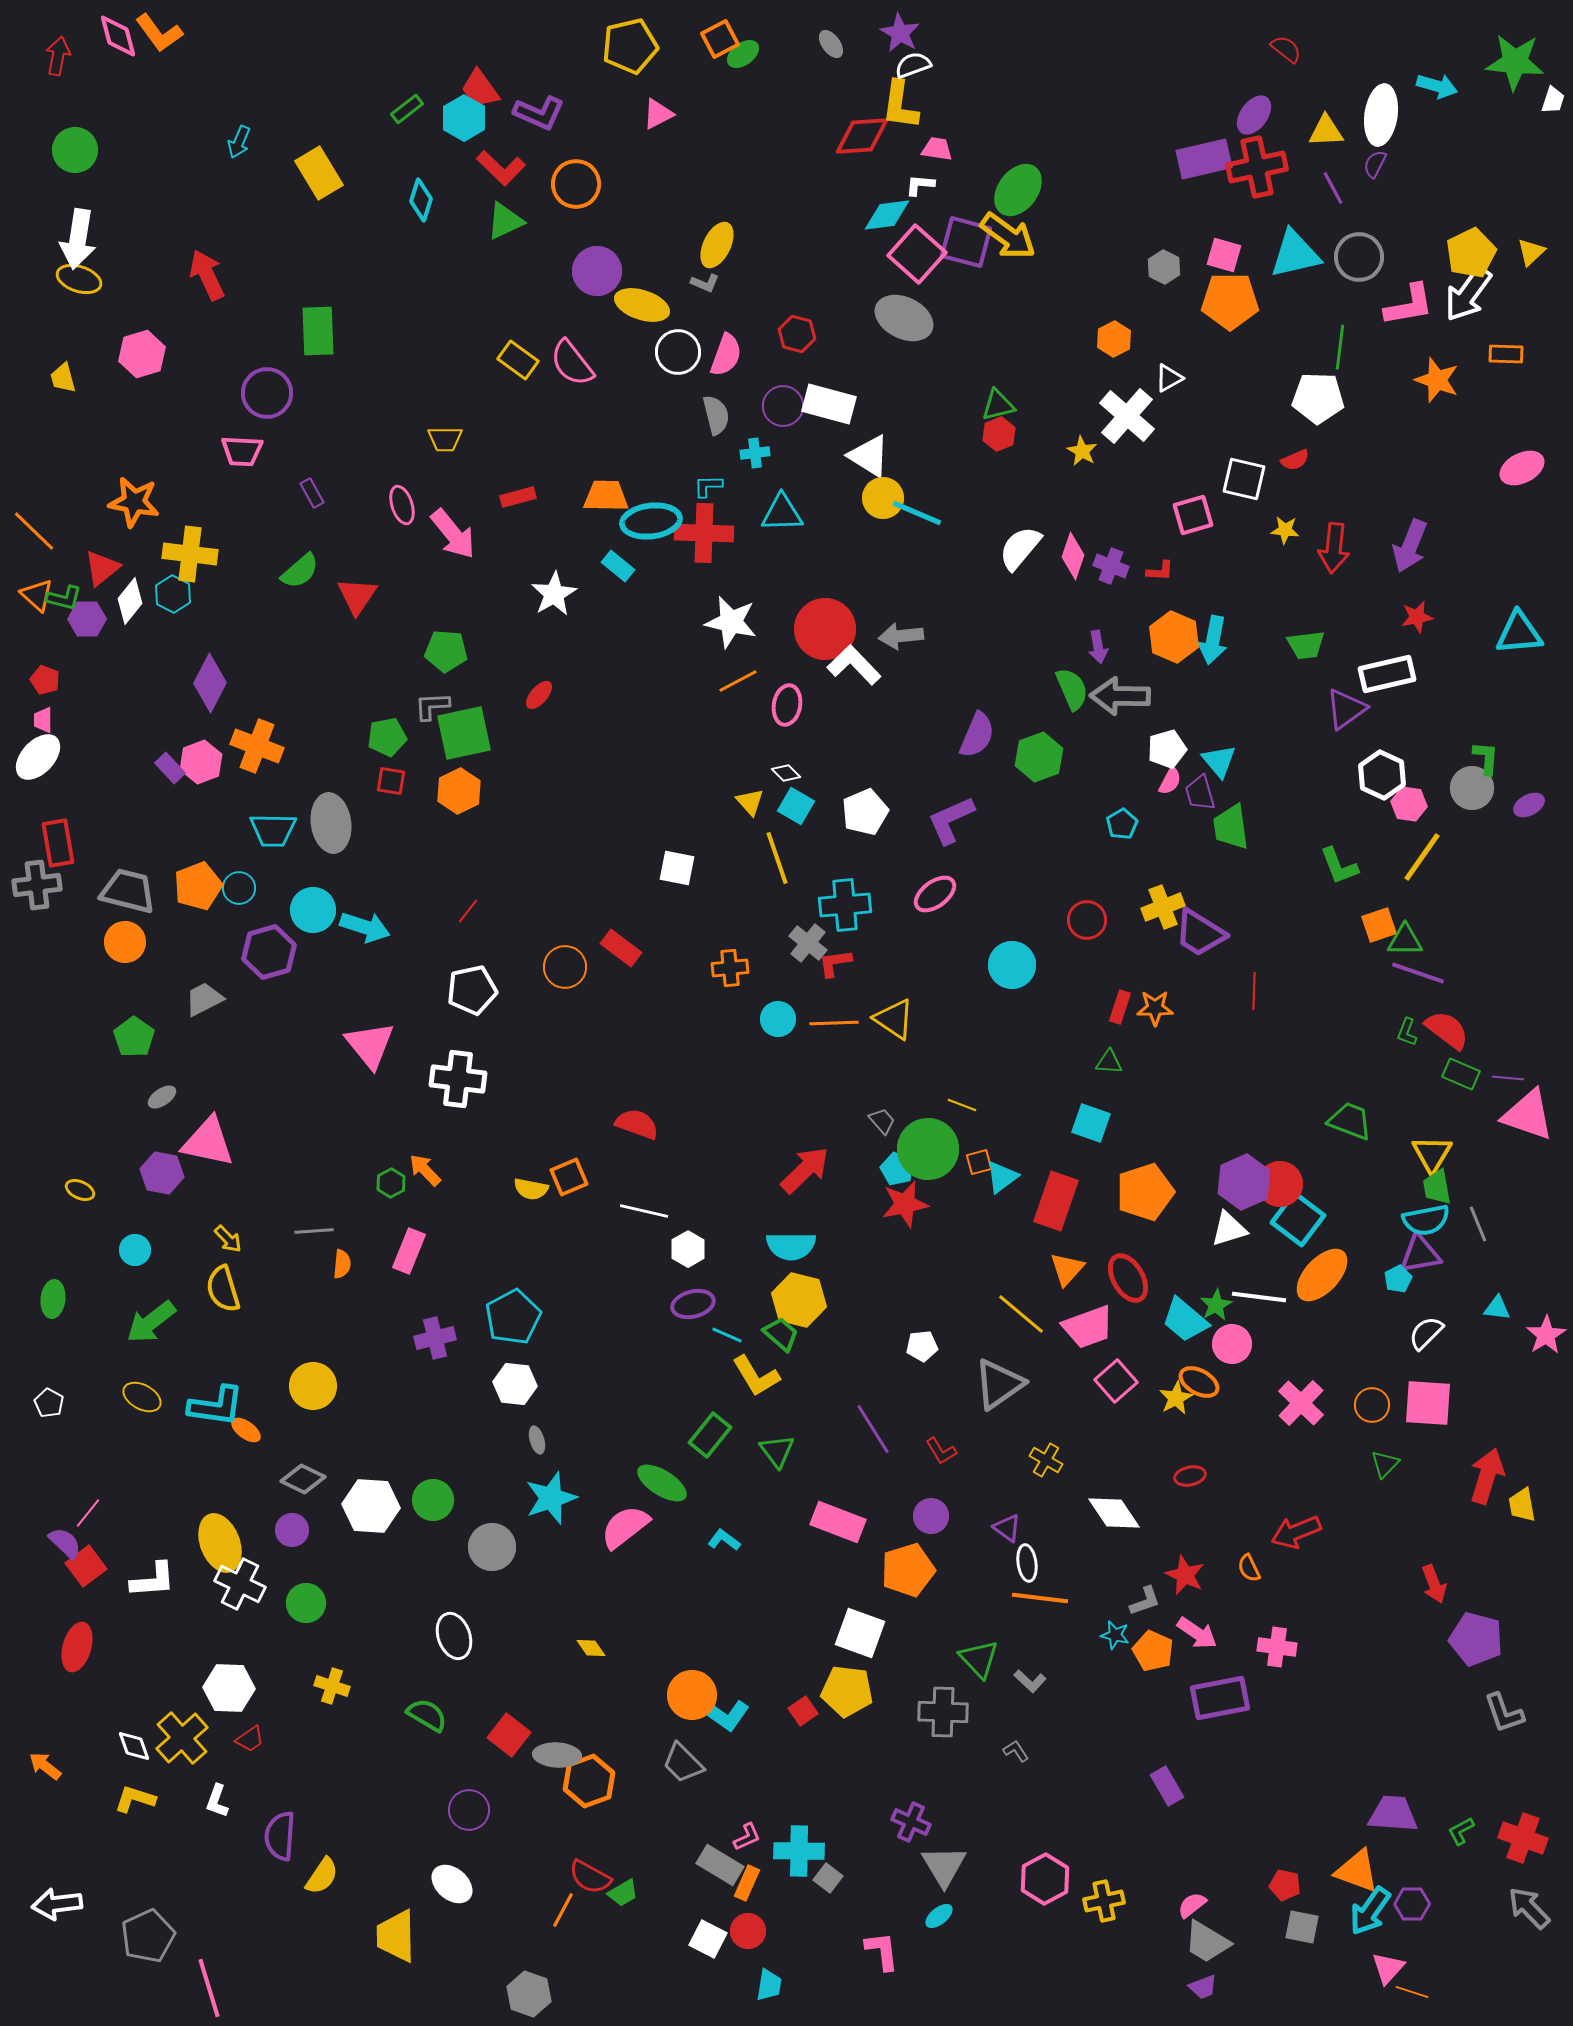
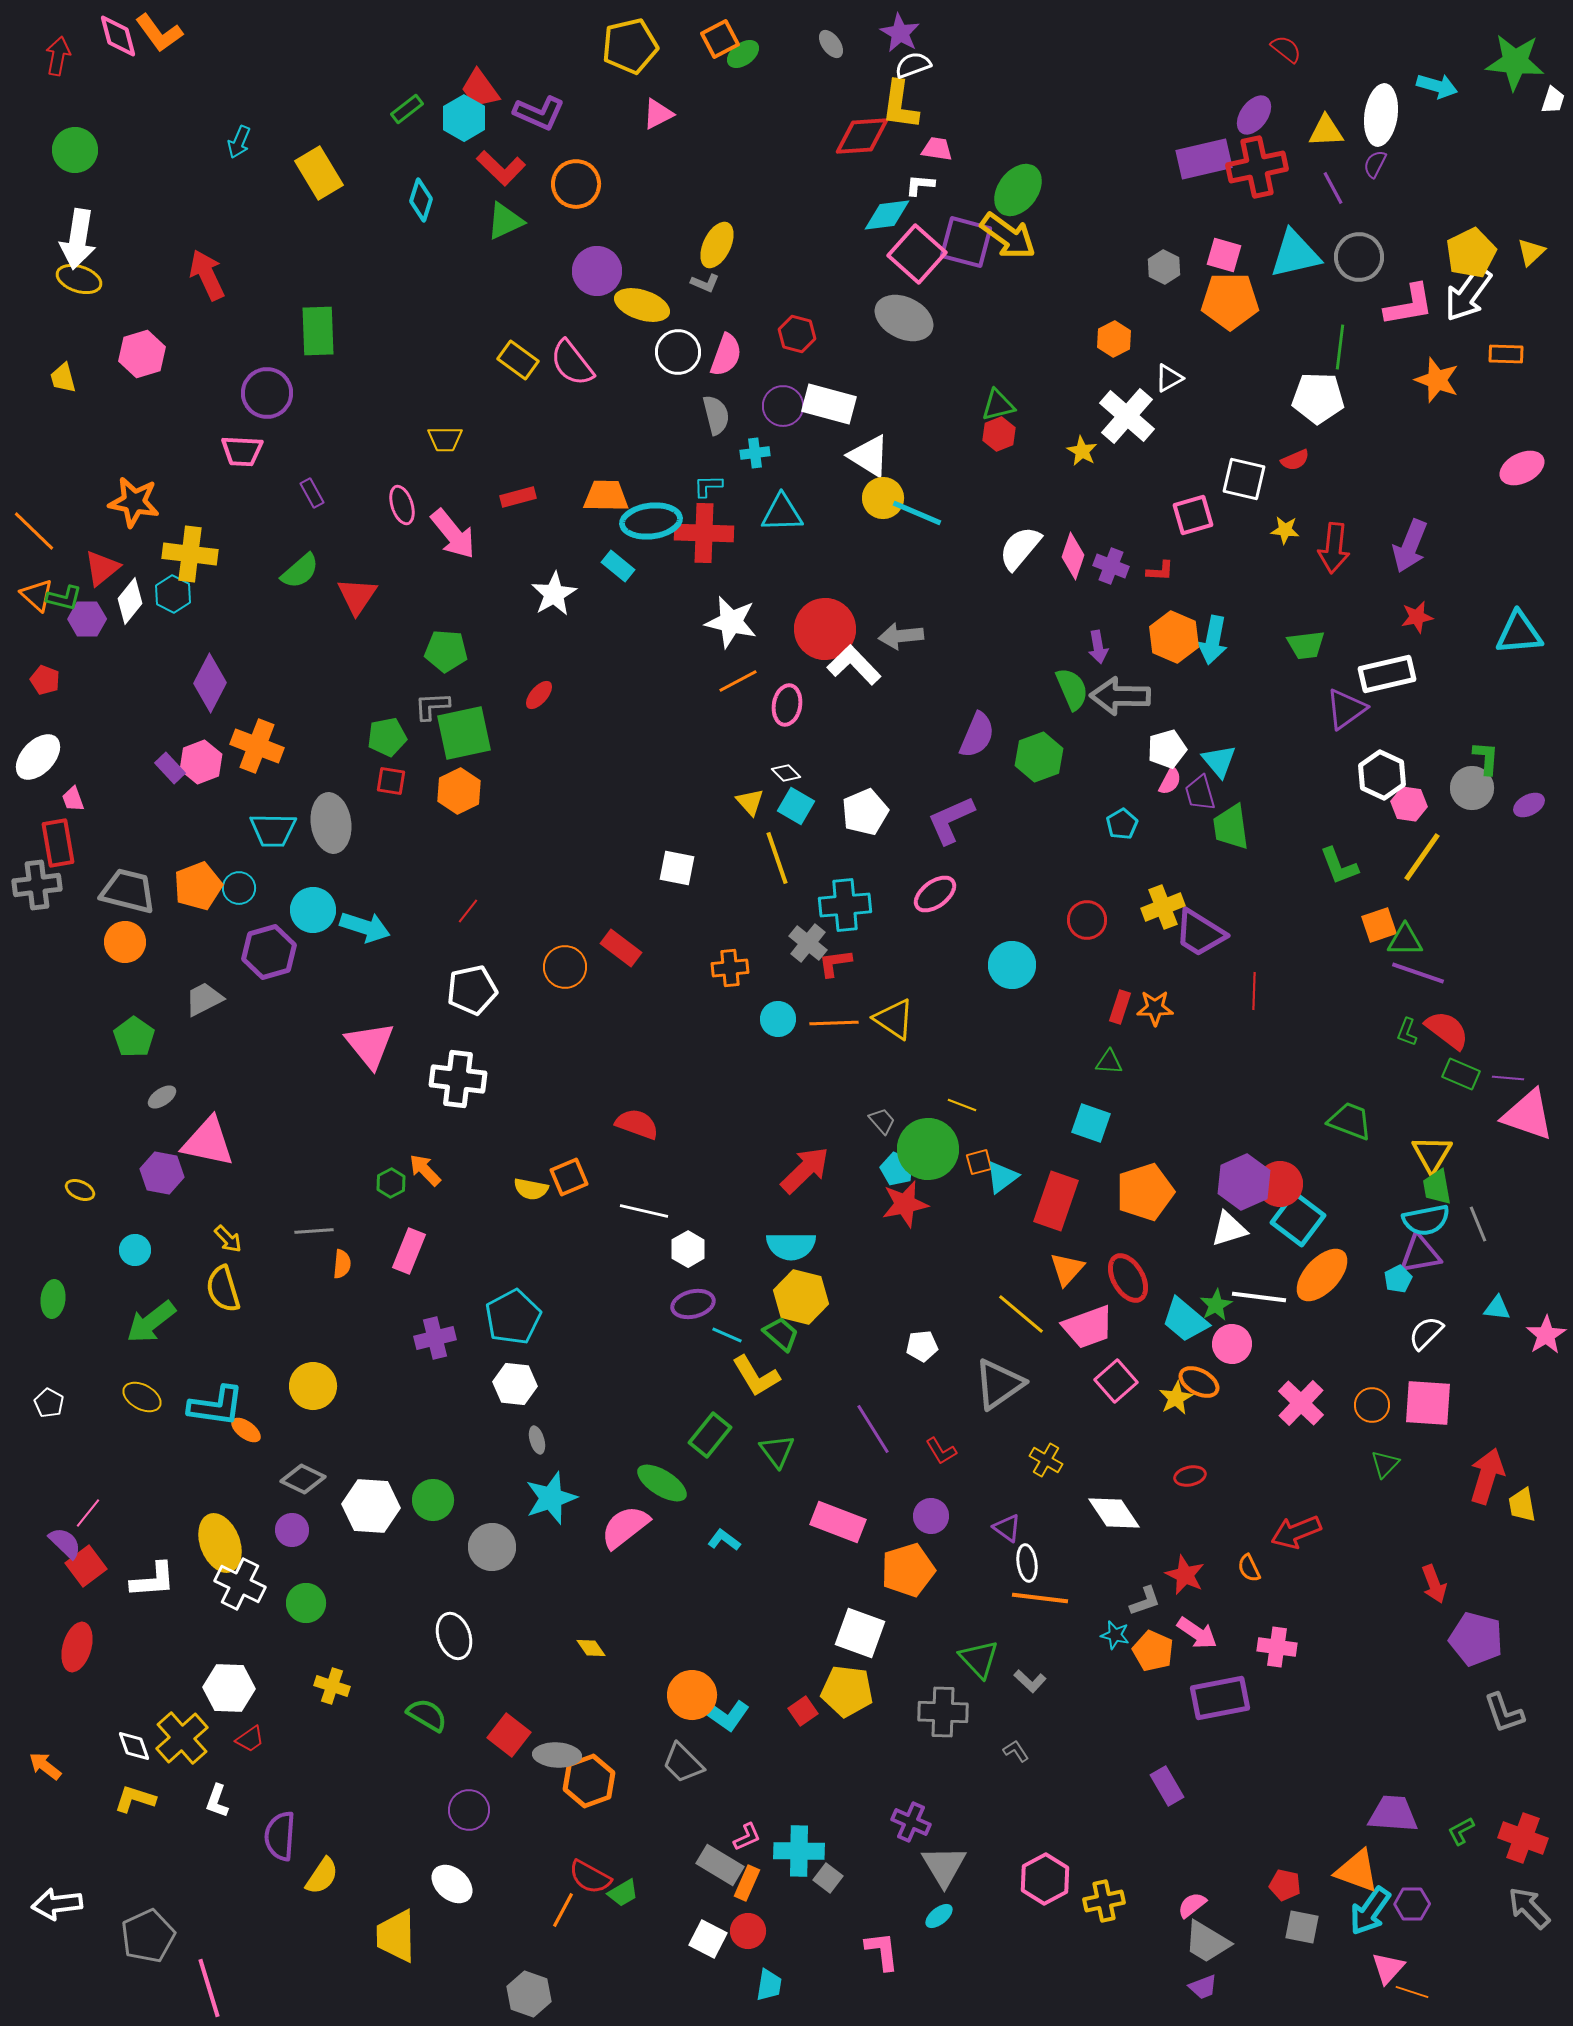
pink trapezoid at (43, 720): moved 30 px right, 79 px down; rotated 20 degrees counterclockwise
yellow hexagon at (799, 1300): moved 2 px right, 3 px up
